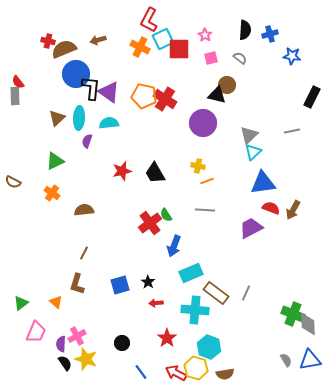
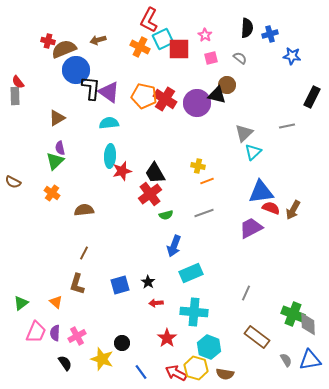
black semicircle at (245, 30): moved 2 px right, 2 px up
blue circle at (76, 74): moved 4 px up
brown triangle at (57, 118): rotated 12 degrees clockwise
cyan ellipse at (79, 118): moved 31 px right, 38 px down
purple circle at (203, 123): moved 6 px left, 20 px up
gray line at (292, 131): moved 5 px left, 5 px up
gray triangle at (249, 135): moved 5 px left, 2 px up
purple semicircle at (87, 141): moved 27 px left, 7 px down; rotated 32 degrees counterclockwise
green triangle at (55, 161): rotated 18 degrees counterclockwise
blue triangle at (263, 183): moved 2 px left, 9 px down
gray line at (205, 210): moved 1 px left, 3 px down; rotated 24 degrees counterclockwise
green semicircle at (166, 215): rotated 72 degrees counterclockwise
red cross at (150, 223): moved 29 px up
brown rectangle at (216, 293): moved 41 px right, 44 px down
cyan cross at (195, 310): moved 1 px left, 2 px down
purple semicircle at (61, 344): moved 6 px left, 11 px up
yellow star at (86, 359): moved 16 px right
brown semicircle at (225, 374): rotated 18 degrees clockwise
